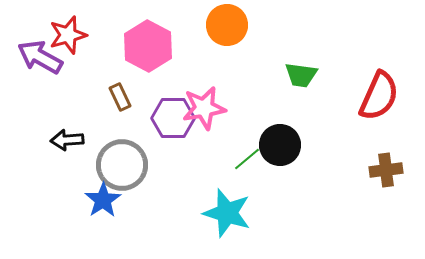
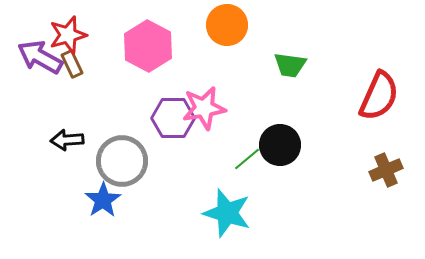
green trapezoid: moved 11 px left, 10 px up
brown rectangle: moved 48 px left, 33 px up
gray circle: moved 4 px up
brown cross: rotated 16 degrees counterclockwise
